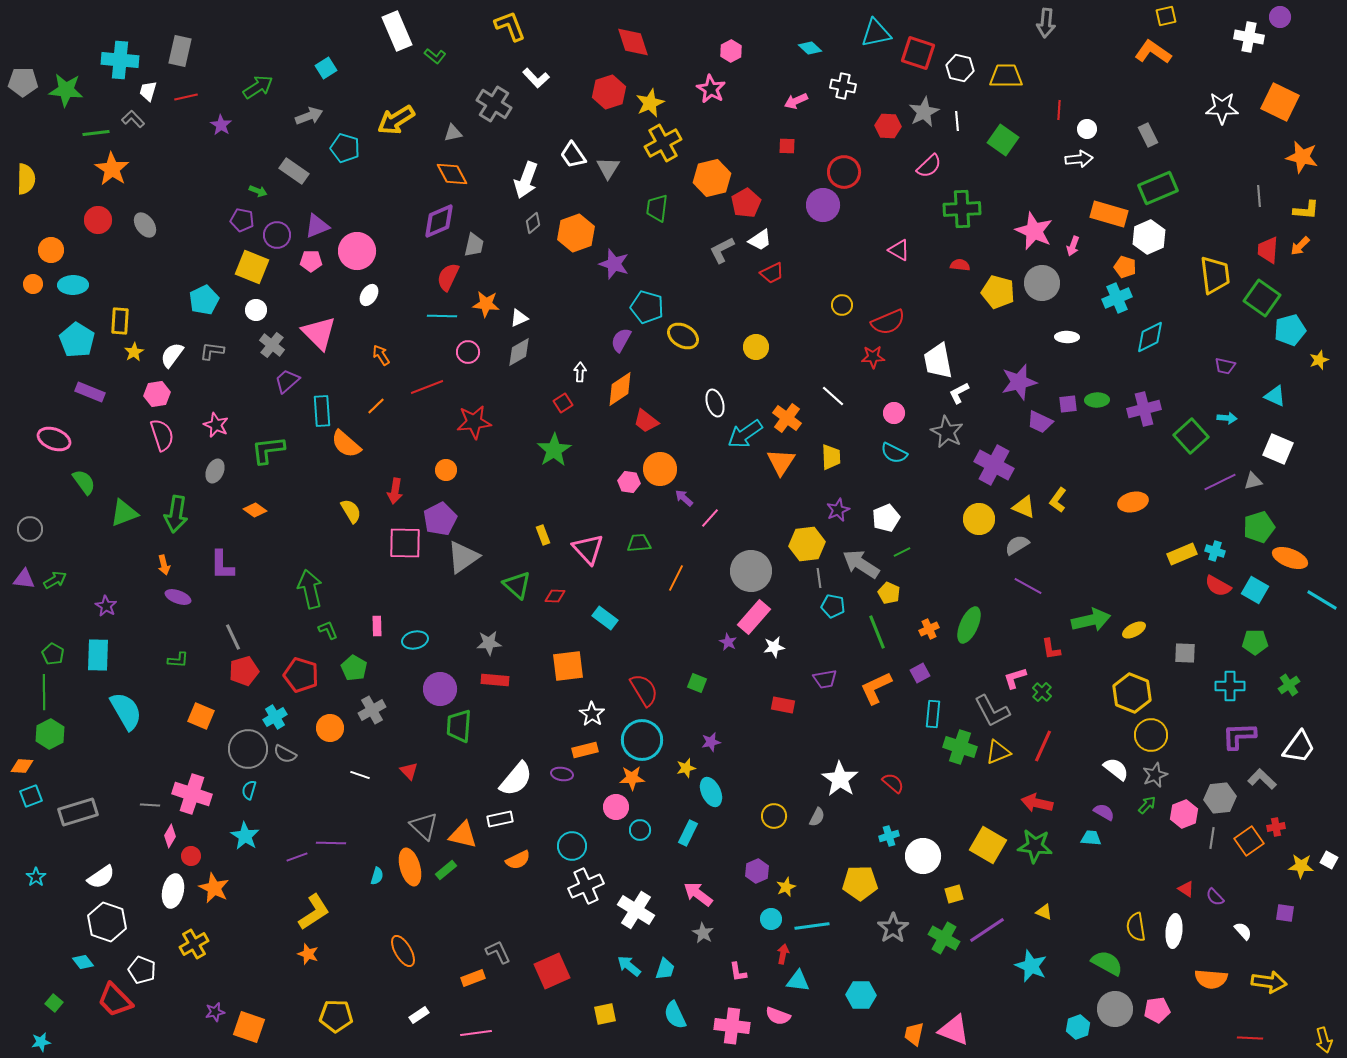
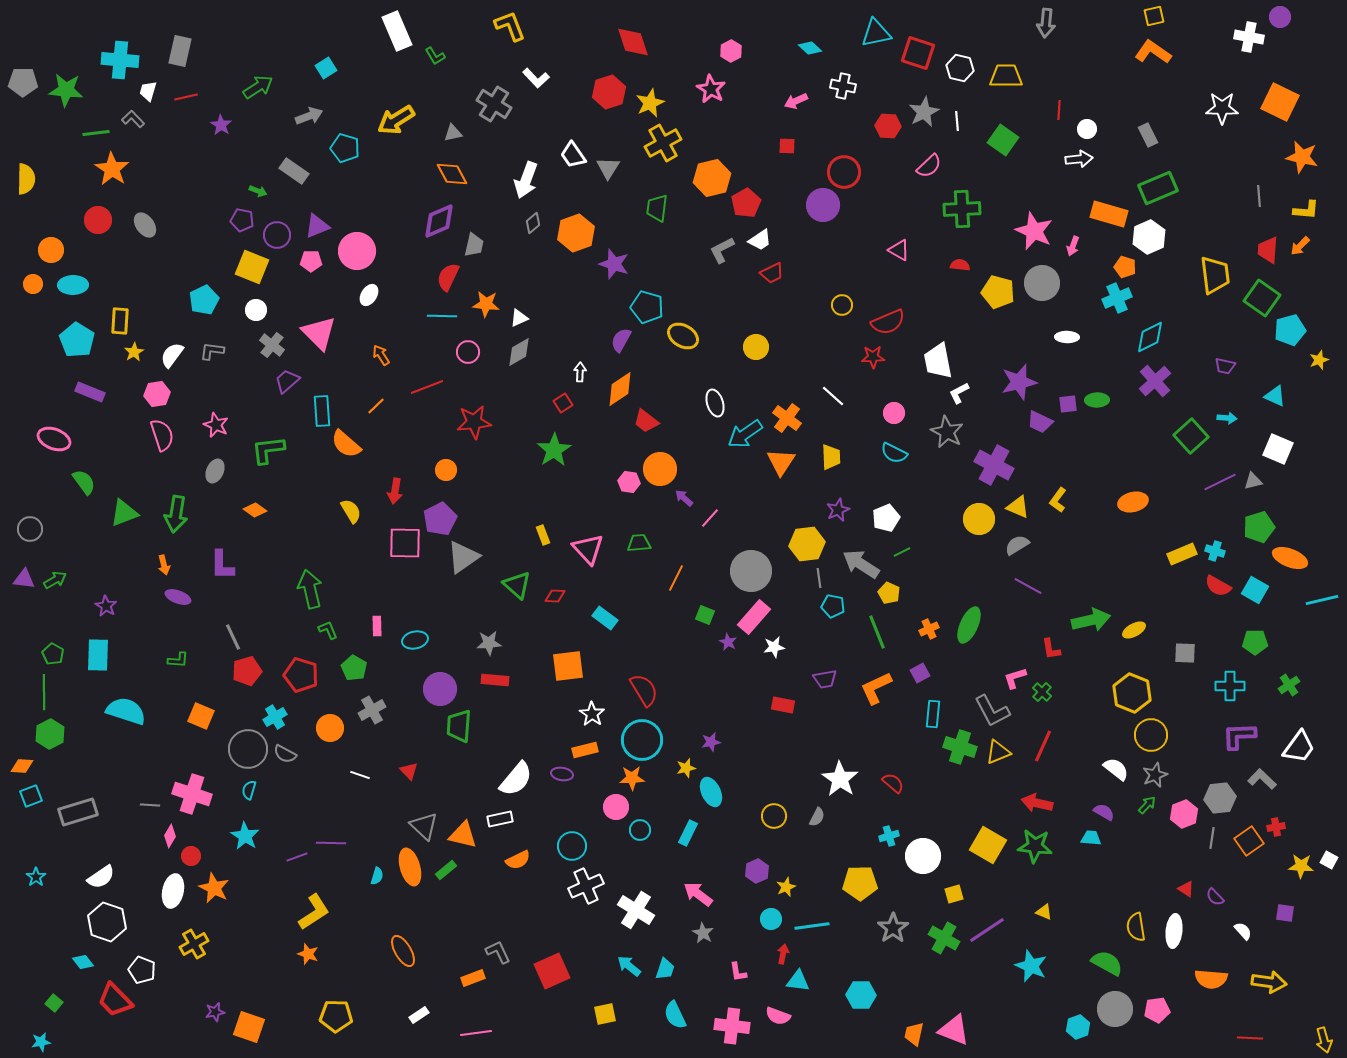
yellow square at (1166, 16): moved 12 px left
green L-shape at (435, 56): rotated 20 degrees clockwise
purple cross at (1144, 409): moved 11 px right, 28 px up; rotated 28 degrees counterclockwise
yellow triangle at (1024, 507): moved 6 px left
cyan line at (1322, 600): rotated 44 degrees counterclockwise
red pentagon at (244, 671): moved 3 px right
green square at (697, 683): moved 8 px right, 68 px up
cyan semicircle at (126, 711): rotated 42 degrees counterclockwise
